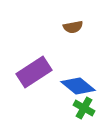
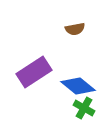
brown semicircle: moved 2 px right, 2 px down
